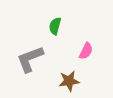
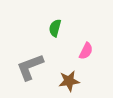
green semicircle: moved 2 px down
gray L-shape: moved 8 px down
